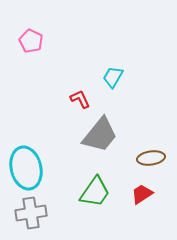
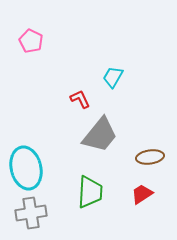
brown ellipse: moved 1 px left, 1 px up
green trapezoid: moved 5 px left; rotated 32 degrees counterclockwise
